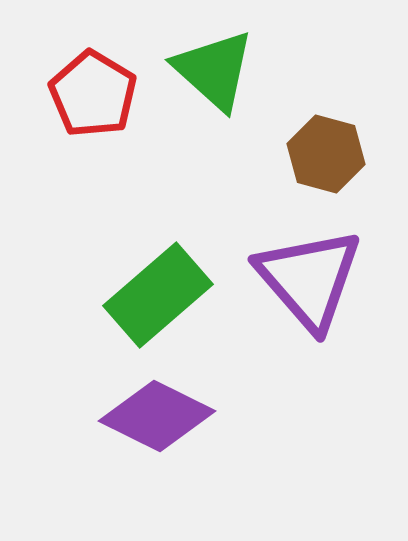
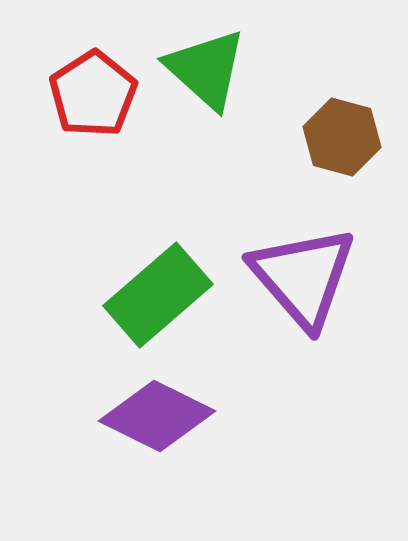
green triangle: moved 8 px left, 1 px up
red pentagon: rotated 8 degrees clockwise
brown hexagon: moved 16 px right, 17 px up
purple triangle: moved 6 px left, 2 px up
